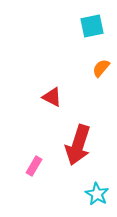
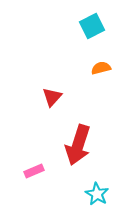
cyan square: rotated 15 degrees counterclockwise
orange semicircle: rotated 36 degrees clockwise
red triangle: rotated 45 degrees clockwise
pink rectangle: moved 5 px down; rotated 36 degrees clockwise
